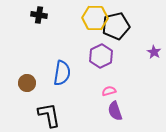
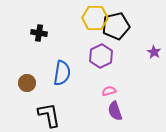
black cross: moved 18 px down
